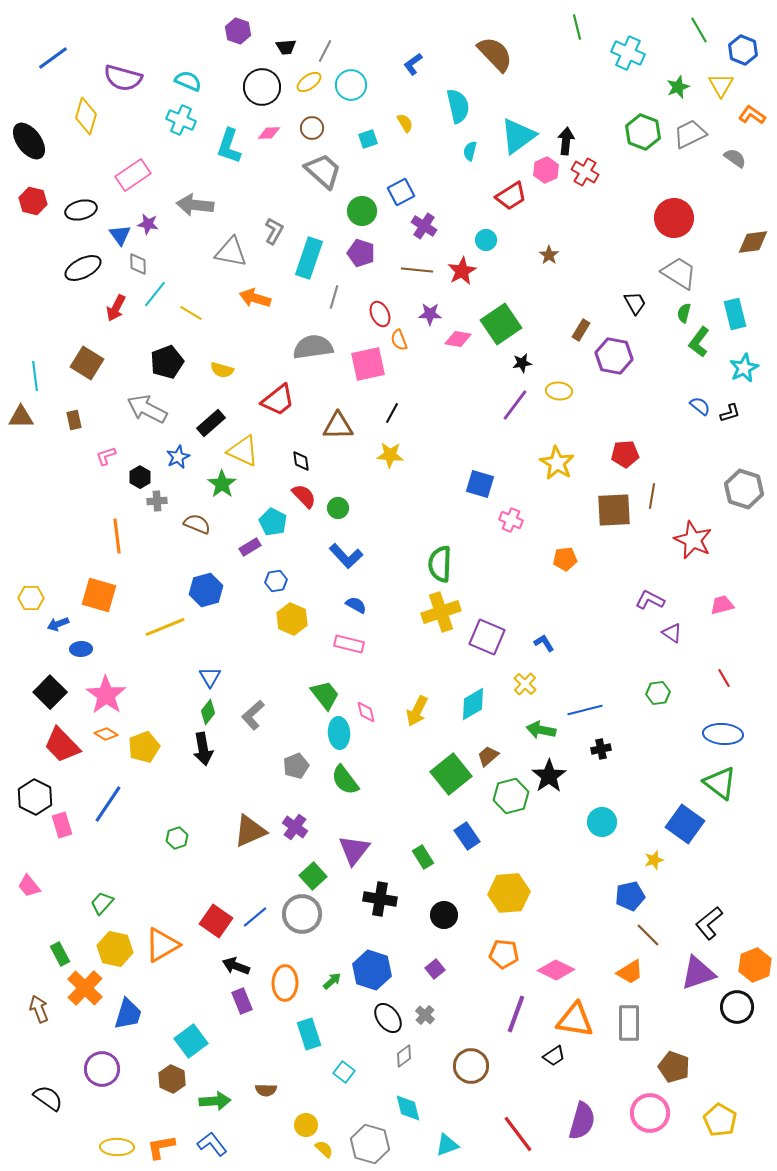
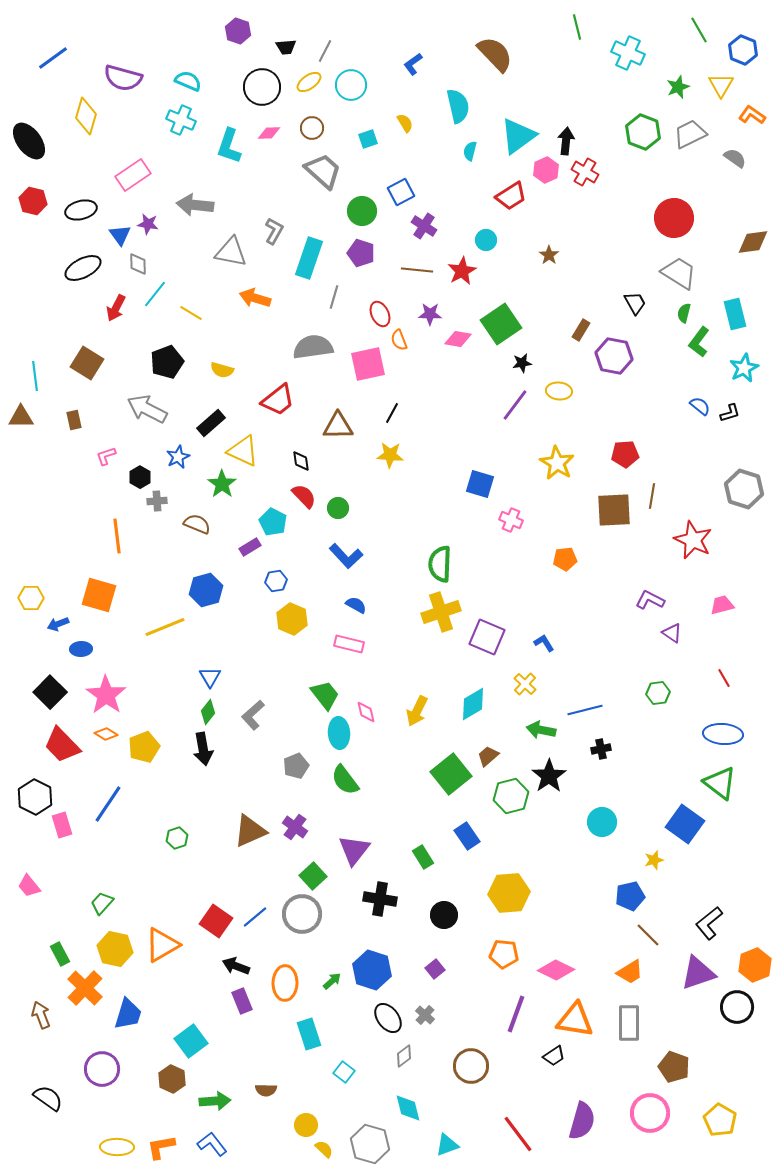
brown arrow at (39, 1009): moved 2 px right, 6 px down
